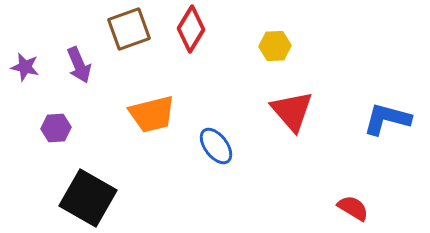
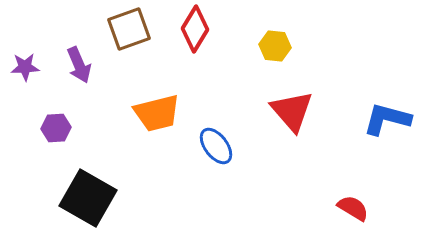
red diamond: moved 4 px right
yellow hexagon: rotated 8 degrees clockwise
purple star: rotated 16 degrees counterclockwise
orange trapezoid: moved 5 px right, 1 px up
